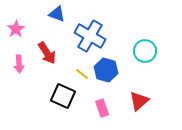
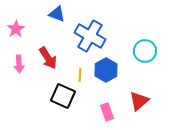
red arrow: moved 1 px right, 5 px down
blue hexagon: rotated 15 degrees clockwise
yellow line: moved 2 px left, 1 px down; rotated 56 degrees clockwise
pink rectangle: moved 5 px right, 4 px down
